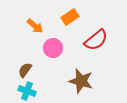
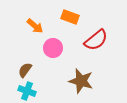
orange rectangle: rotated 54 degrees clockwise
